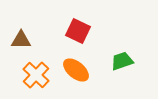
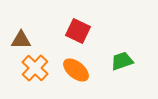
orange cross: moved 1 px left, 7 px up
